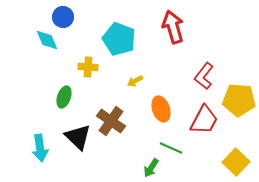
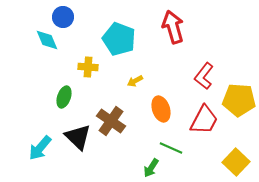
cyan arrow: rotated 48 degrees clockwise
